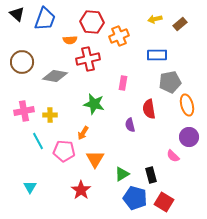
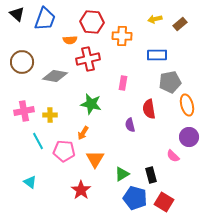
orange cross: moved 3 px right; rotated 24 degrees clockwise
green star: moved 3 px left
cyan triangle: moved 5 px up; rotated 24 degrees counterclockwise
